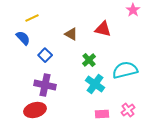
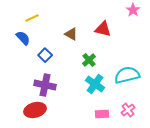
cyan semicircle: moved 2 px right, 5 px down
